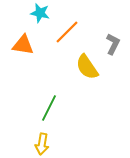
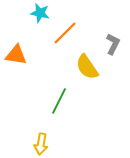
orange line: moved 2 px left, 1 px down
orange triangle: moved 7 px left, 10 px down
green line: moved 10 px right, 7 px up
yellow arrow: moved 1 px left
